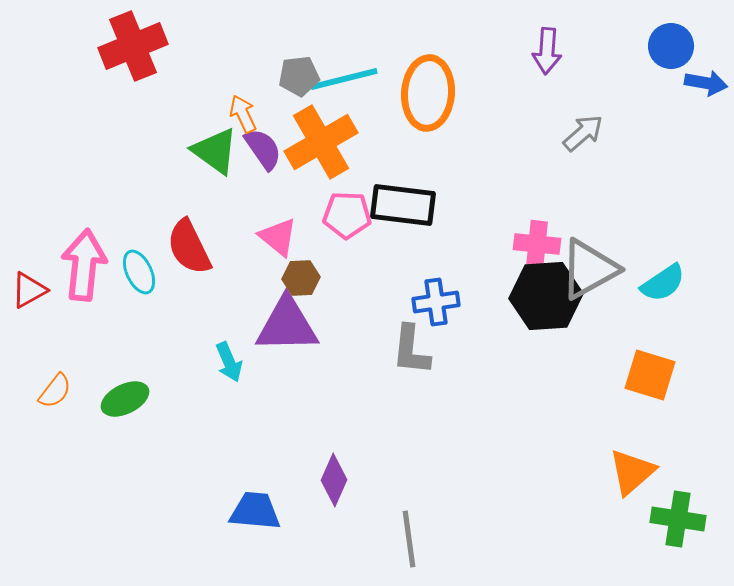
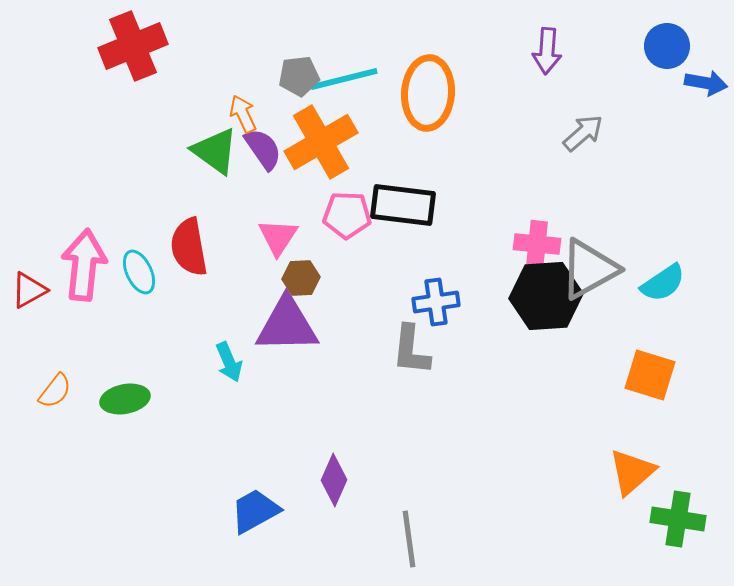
blue circle: moved 4 px left
pink triangle: rotated 24 degrees clockwise
red semicircle: rotated 16 degrees clockwise
green ellipse: rotated 15 degrees clockwise
blue trapezoid: rotated 34 degrees counterclockwise
